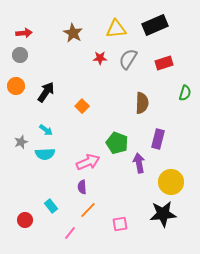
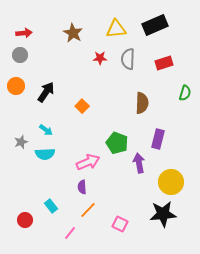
gray semicircle: rotated 30 degrees counterclockwise
pink square: rotated 35 degrees clockwise
